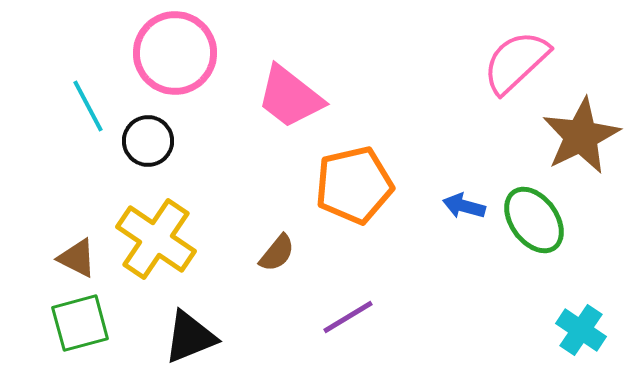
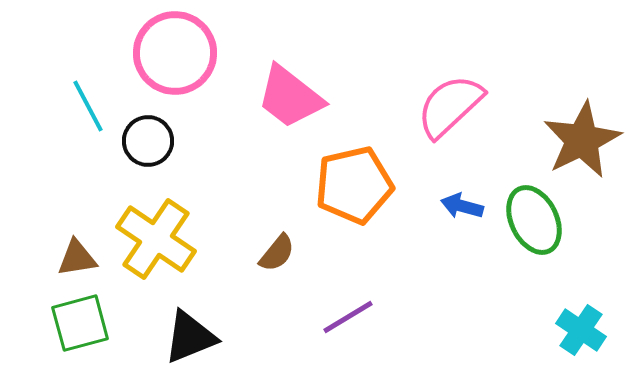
pink semicircle: moved 66 px left, 44 px down
brown star: moved 1 px right, 4 px down
blue arrow: moved 2 px left
green ellipse: rotated 10 degrees clockwise
brown triangle: rotated 36 degrees counterclockwise
